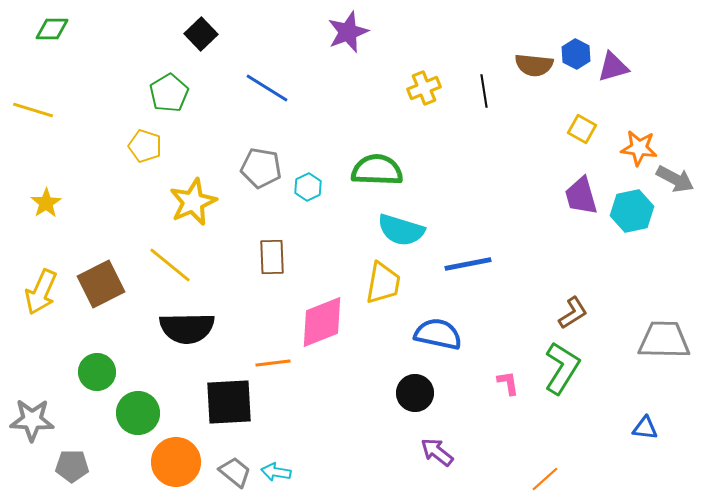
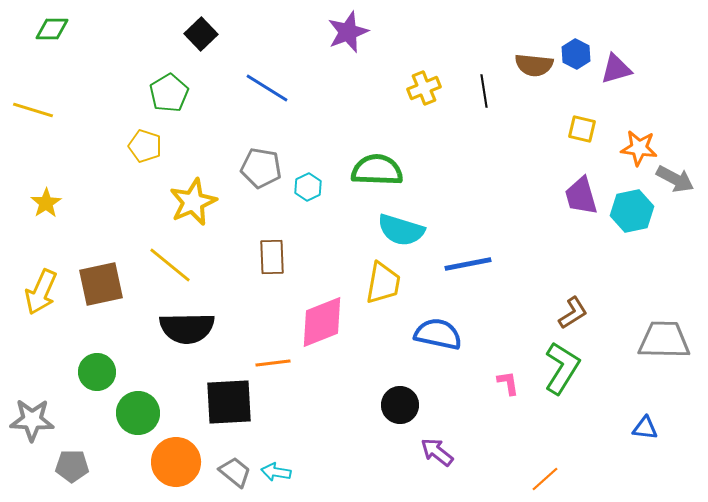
purple triangle at (613, 67): moved 3 px right, 2 px down
yellow square at (582, 129): rotated 16 degrees counterclockwise
brown square at (101, 284): rotated 15 degrees clockwise
black circle at (415, 393): moved 15 px left, 12 px down
